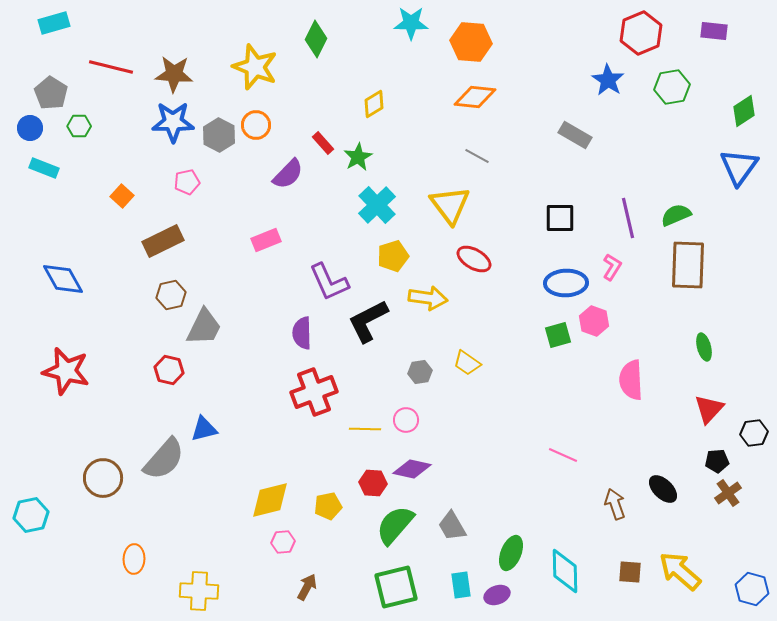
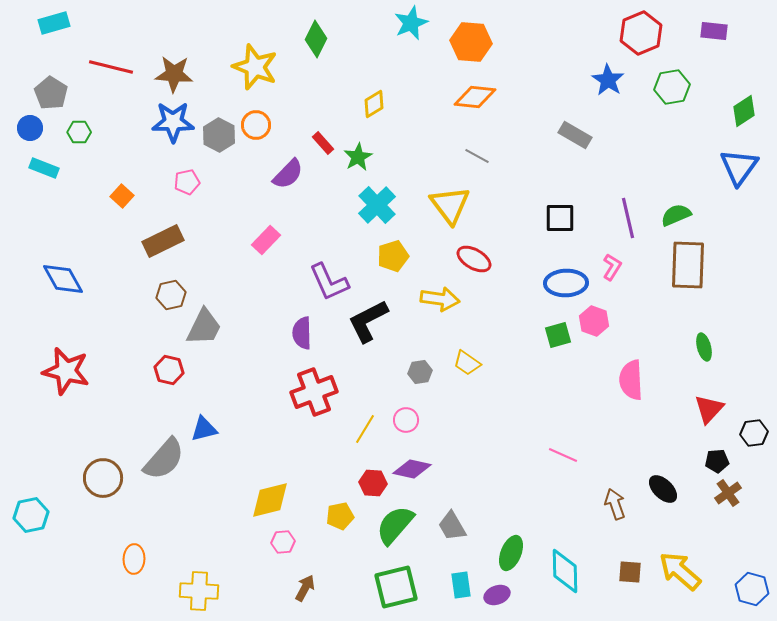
cyan star at (411, 23): rotated 24 degrees counterclockwise
green hexagon at (79, 126): moved 6 px down
pink rectangle at (266, 240): rotated 24 degrees counterclockwise
yellow arrow at (428, 298): moved 12 px right, 1 px down
yellow line at (365, 429): rotated 60 degrees counterclockwise
yellow pentagon at (328, 506): moved 12 px right, 10 px down
brown arrow at (307, 587): moved 2 px left, 1 px down
